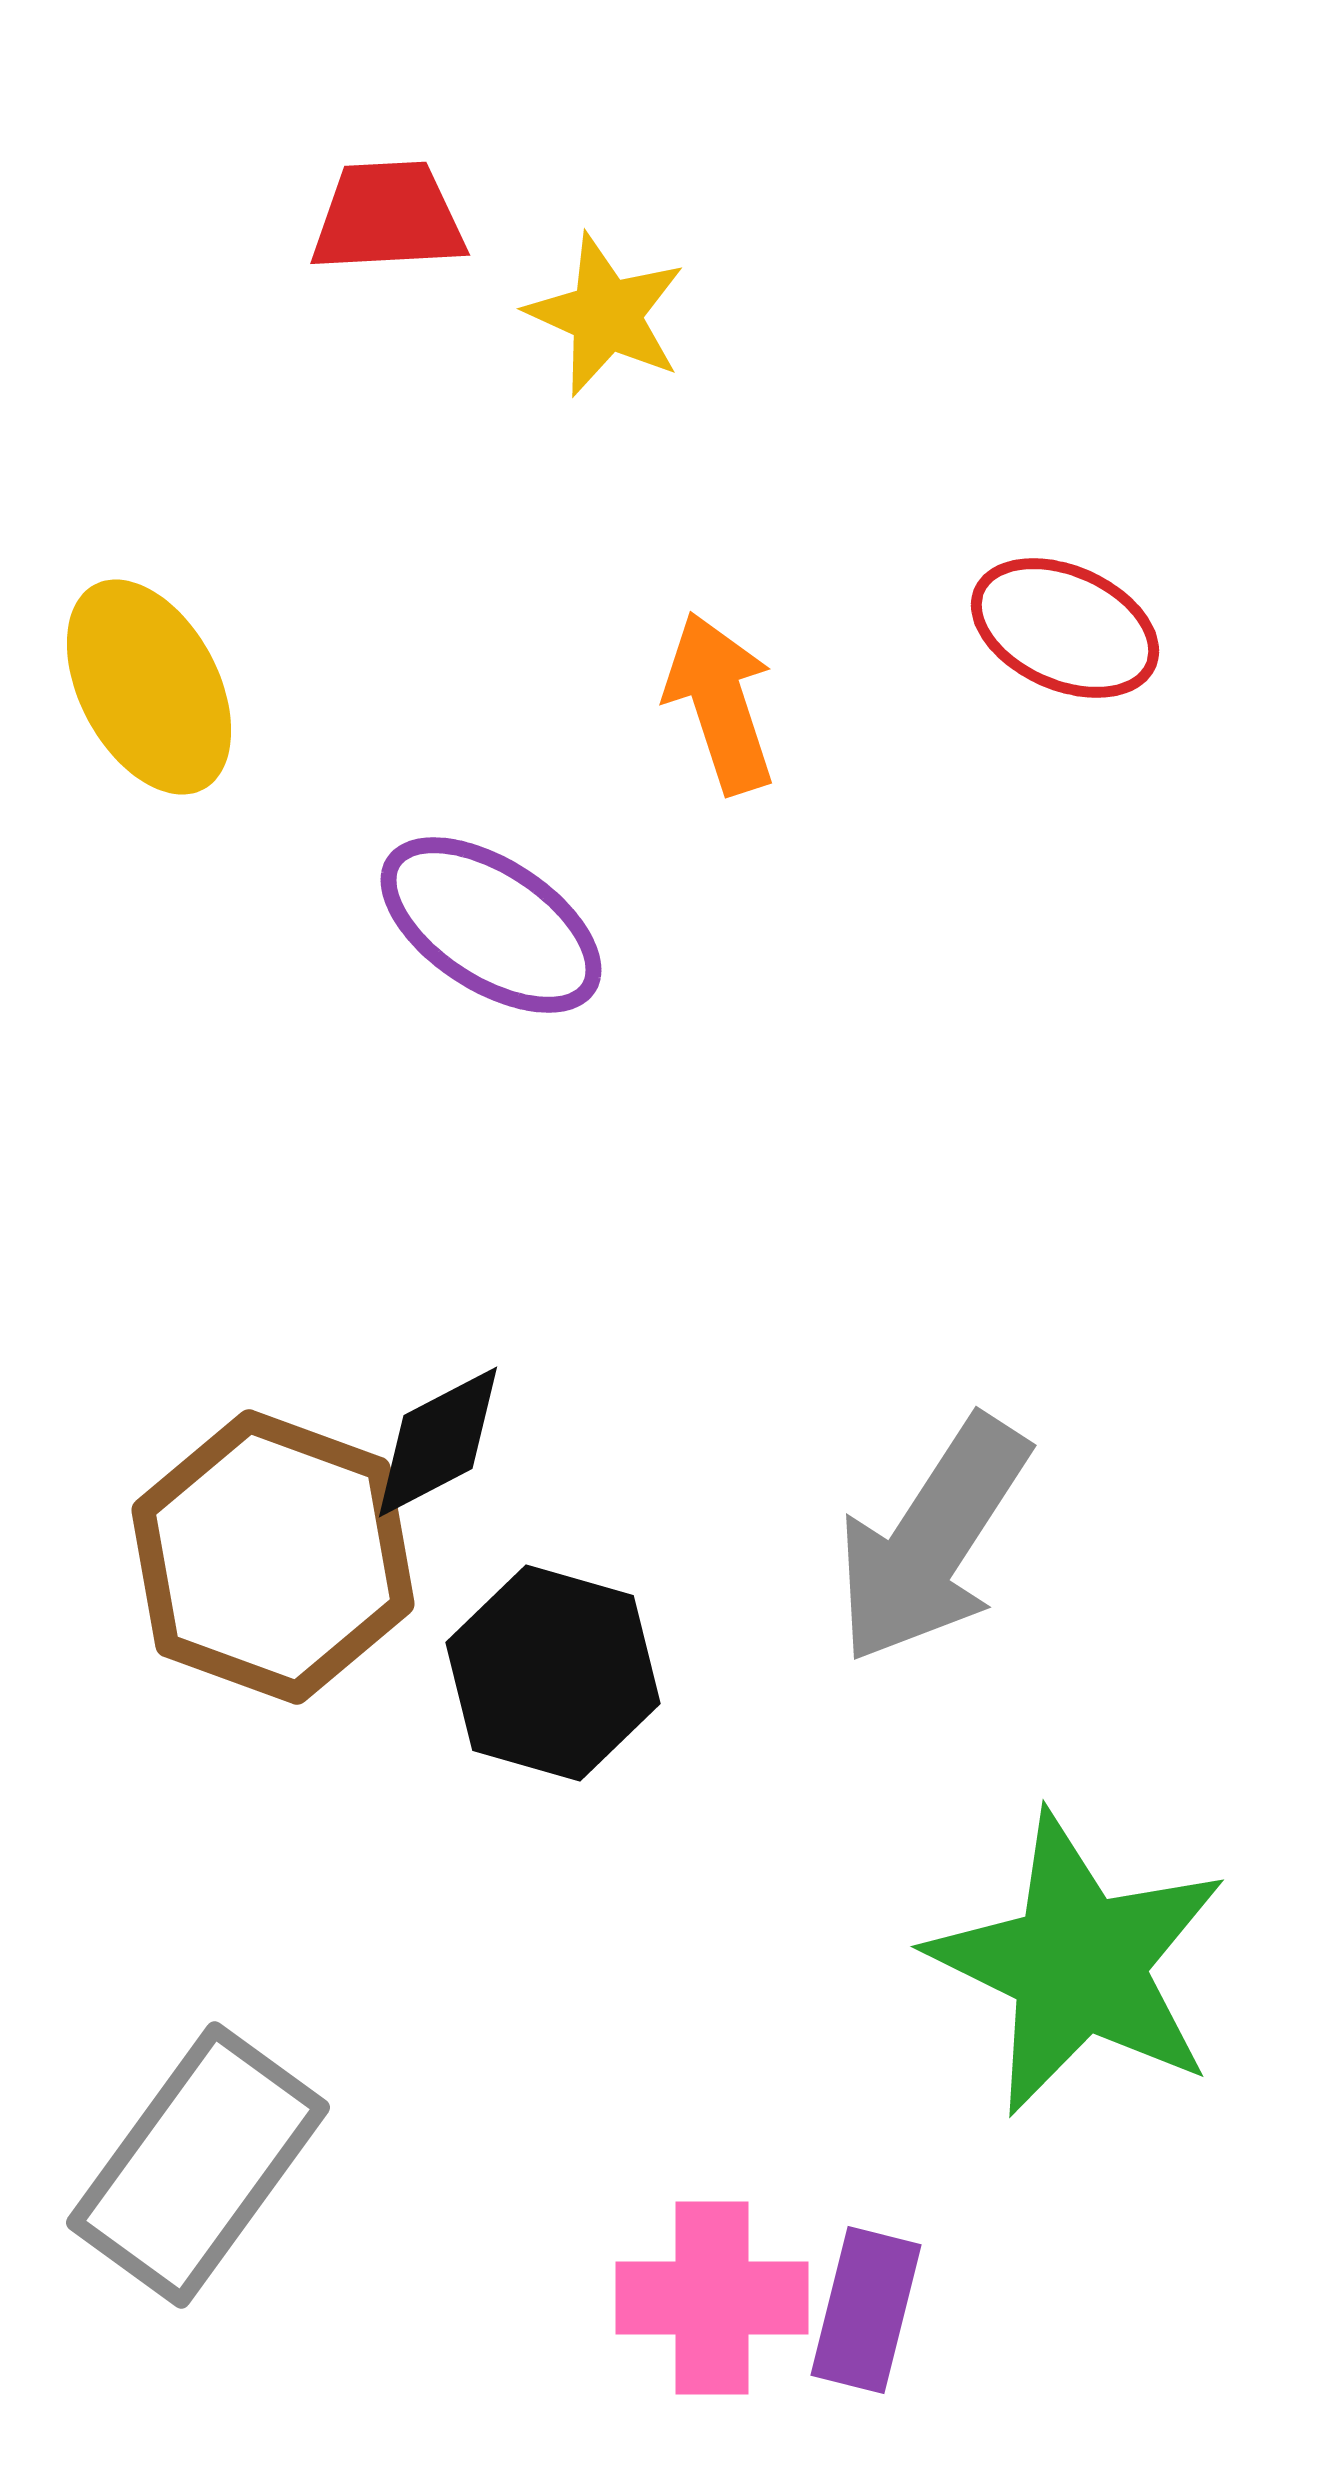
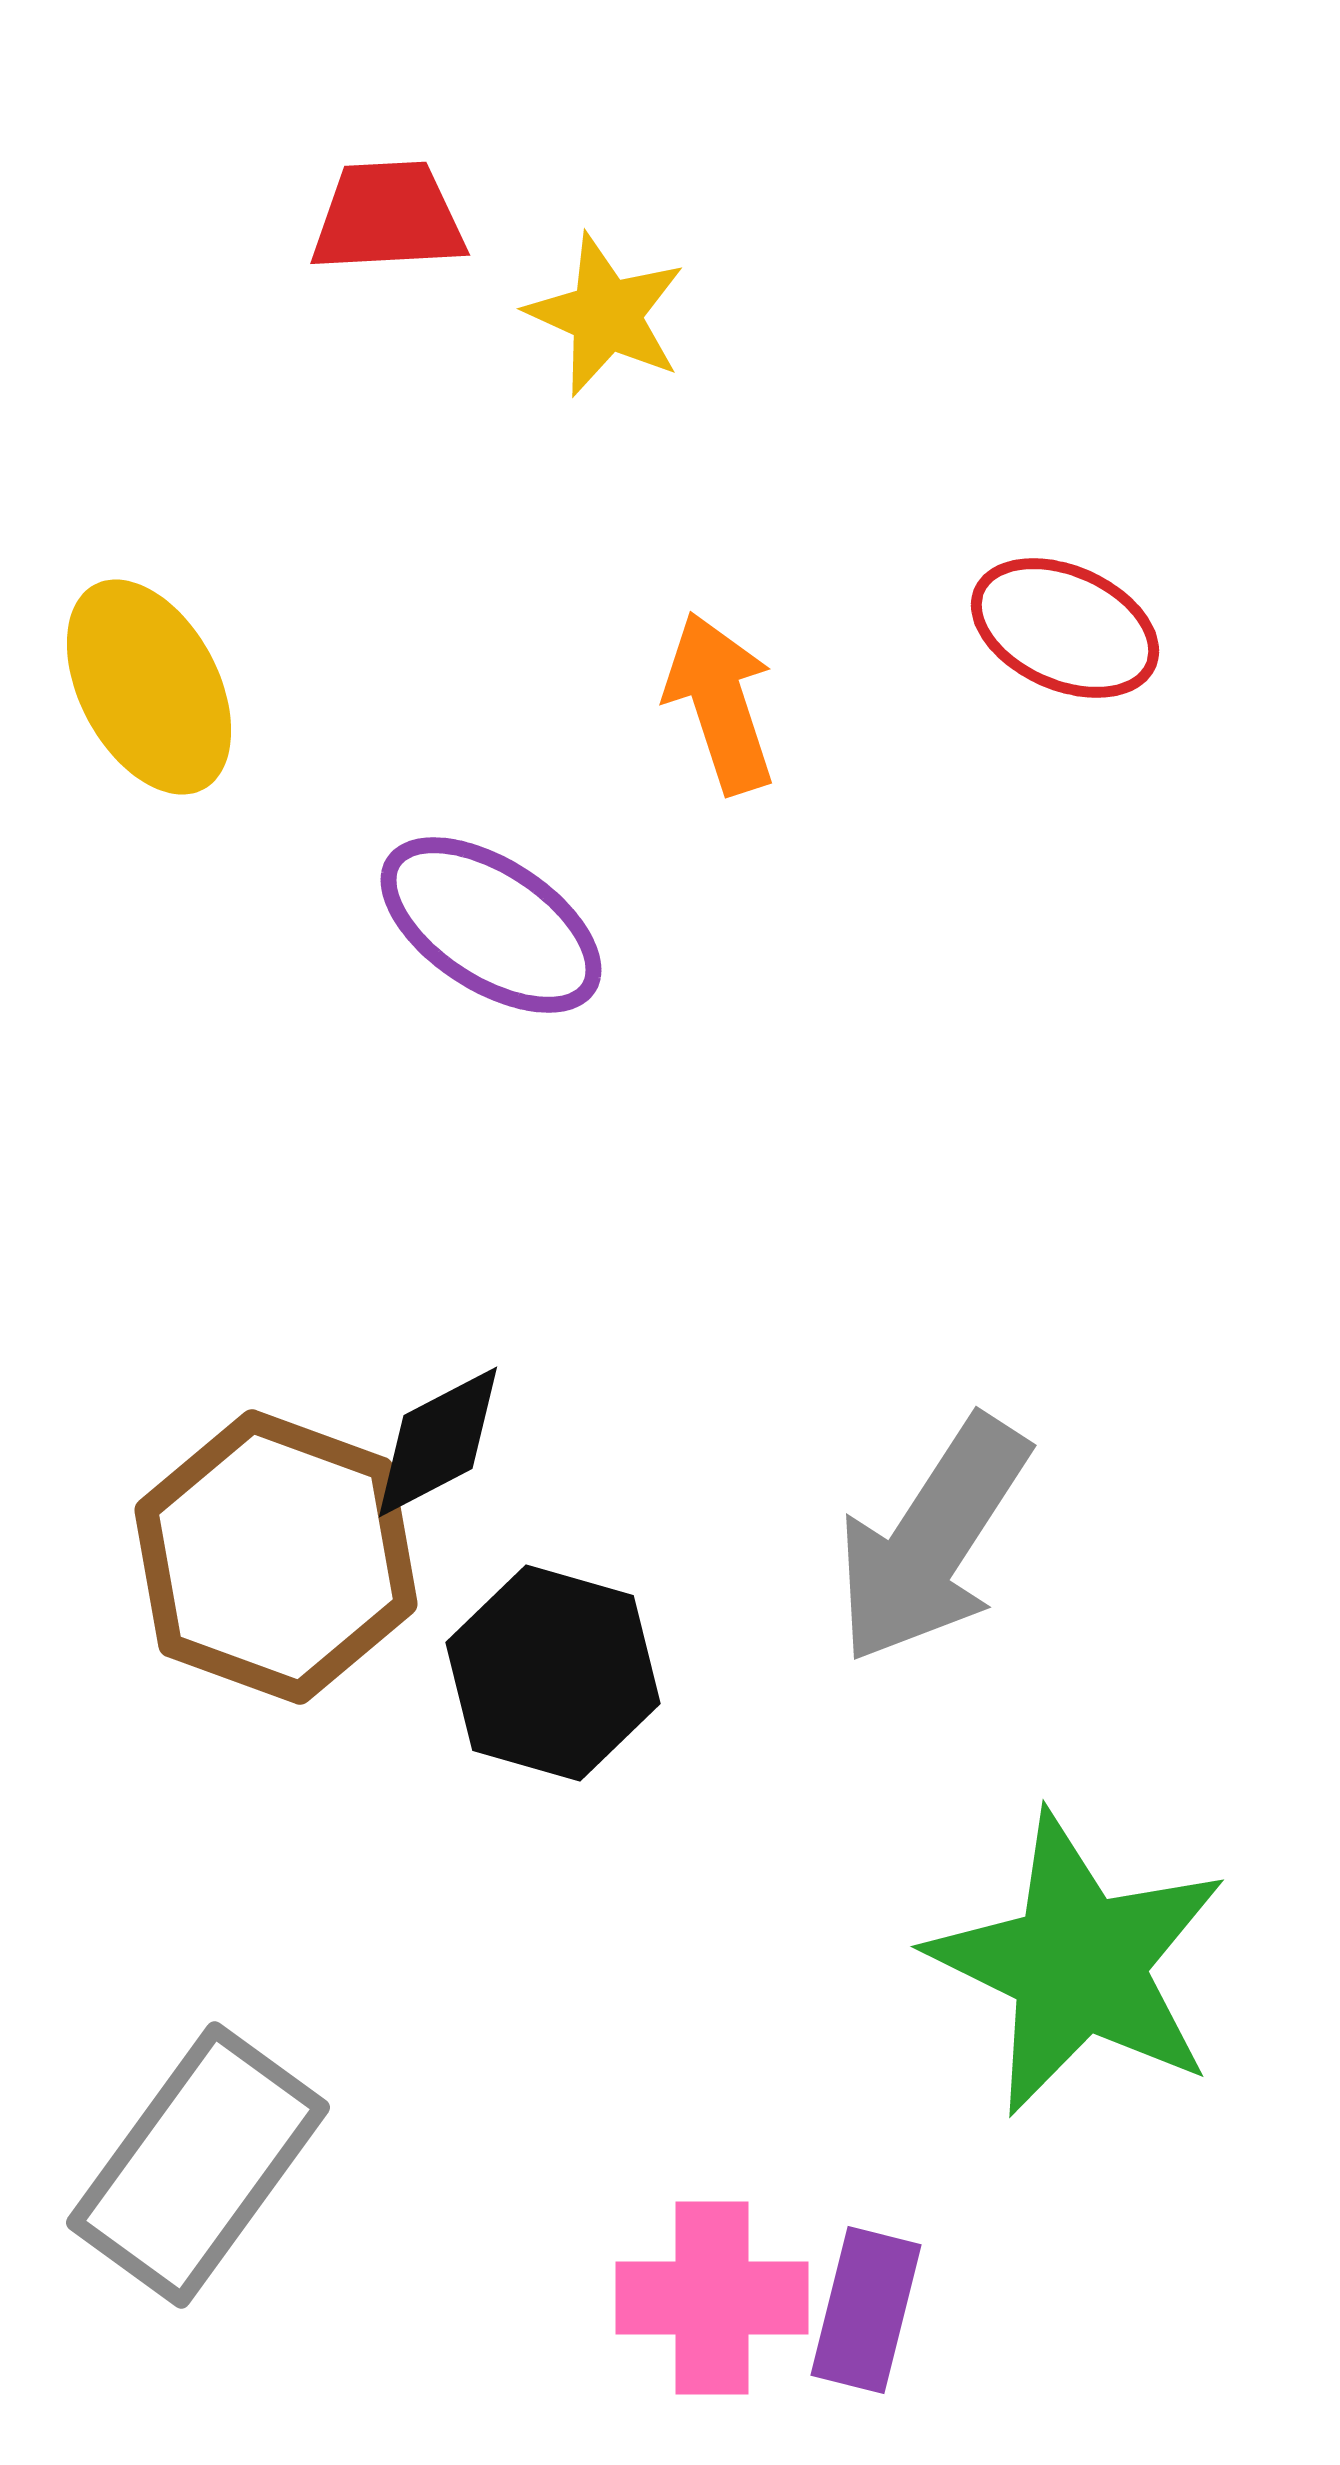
brown hexagon: moved 3 px right
